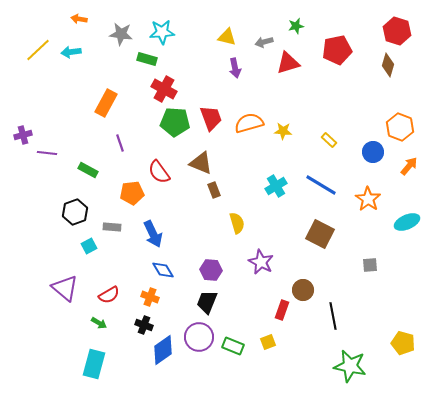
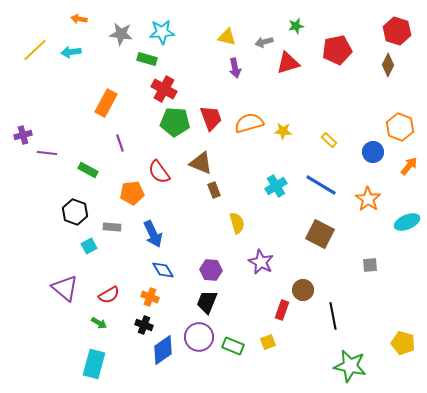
yellow line at (38, 50): moved 3 px left
brown diamond at (388, 65): rotated 10 degrees clockwise
black hexagon at (75, 212): rotated 20 degrees counterclockwise
